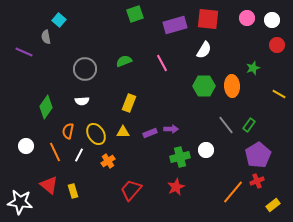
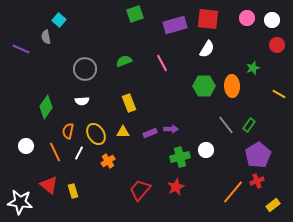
white semicircle at (204, 50): moved 3 px right, 1 px up
purple line at (24, 52): moved 3 px left, 3 px up
yellow rectangle at (129, 103): rotated 42 degrees counterclockwise
white line at (79, 155): moved 2 px up
red trapezoid at (131, 190): moved 9 px right
